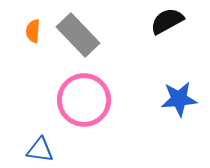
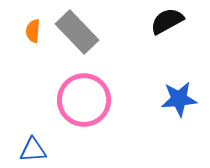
gray rectangle: moved 1 px left, 3 px up
blue triangle: moved 7 px left; rotated 12 degrees counterclockwise
